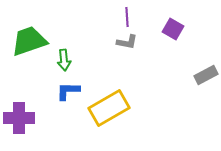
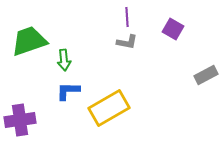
purple cross: moved 1 px right, 2 px down; rotated 8 degrees counterclockwise
